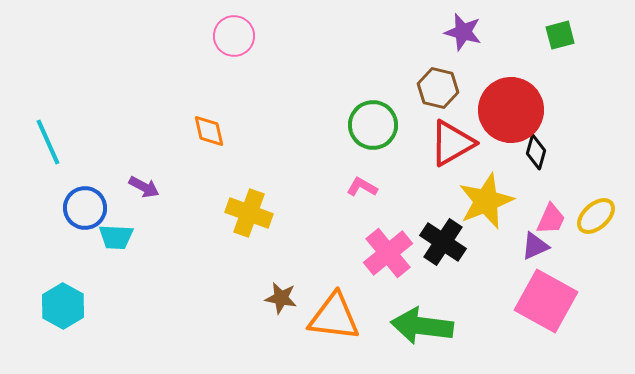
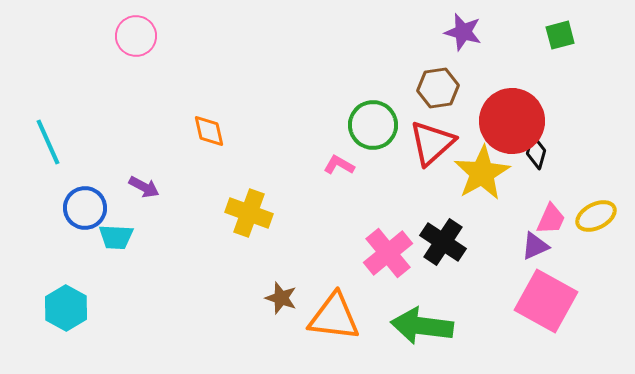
pink circle: moved 98 px left
brown hexagon: rotated 21 degrees counterclockwise
red circle: moved 1 px right, 11 px down
red triangle: moved 20 px left; rotated 12 degrees counterclockwise
pink L-shape: moved 23 px left, 22 px up
yellow star: moved 4 px left, 28 px up; rotated 8 degrees counterclockwise
yellow ellipse: rotated 15 degrees clockwise
brown star: rotated 8 degrees clockwise
cyan hexagon: moved 3 px right, 2 px down
